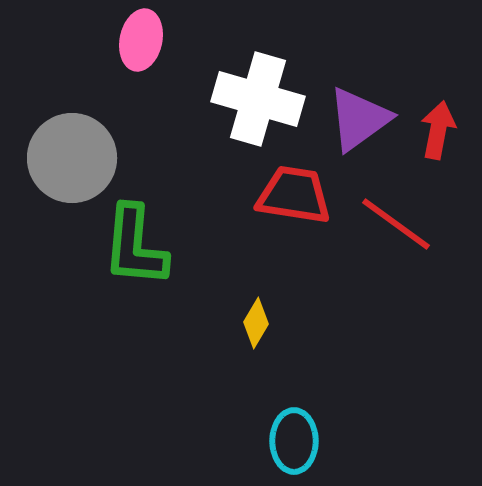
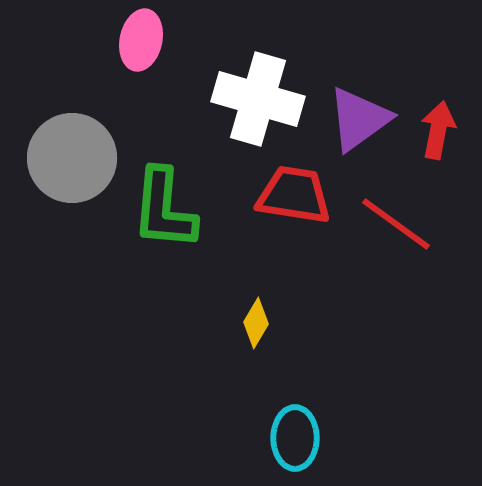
green L-shape: moved 29 px right, 37 px up
cyan ellipse: moved 1 px right, 3 px up
